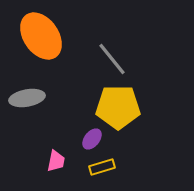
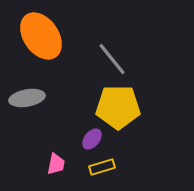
pink trapezoid: moved 3 px down
